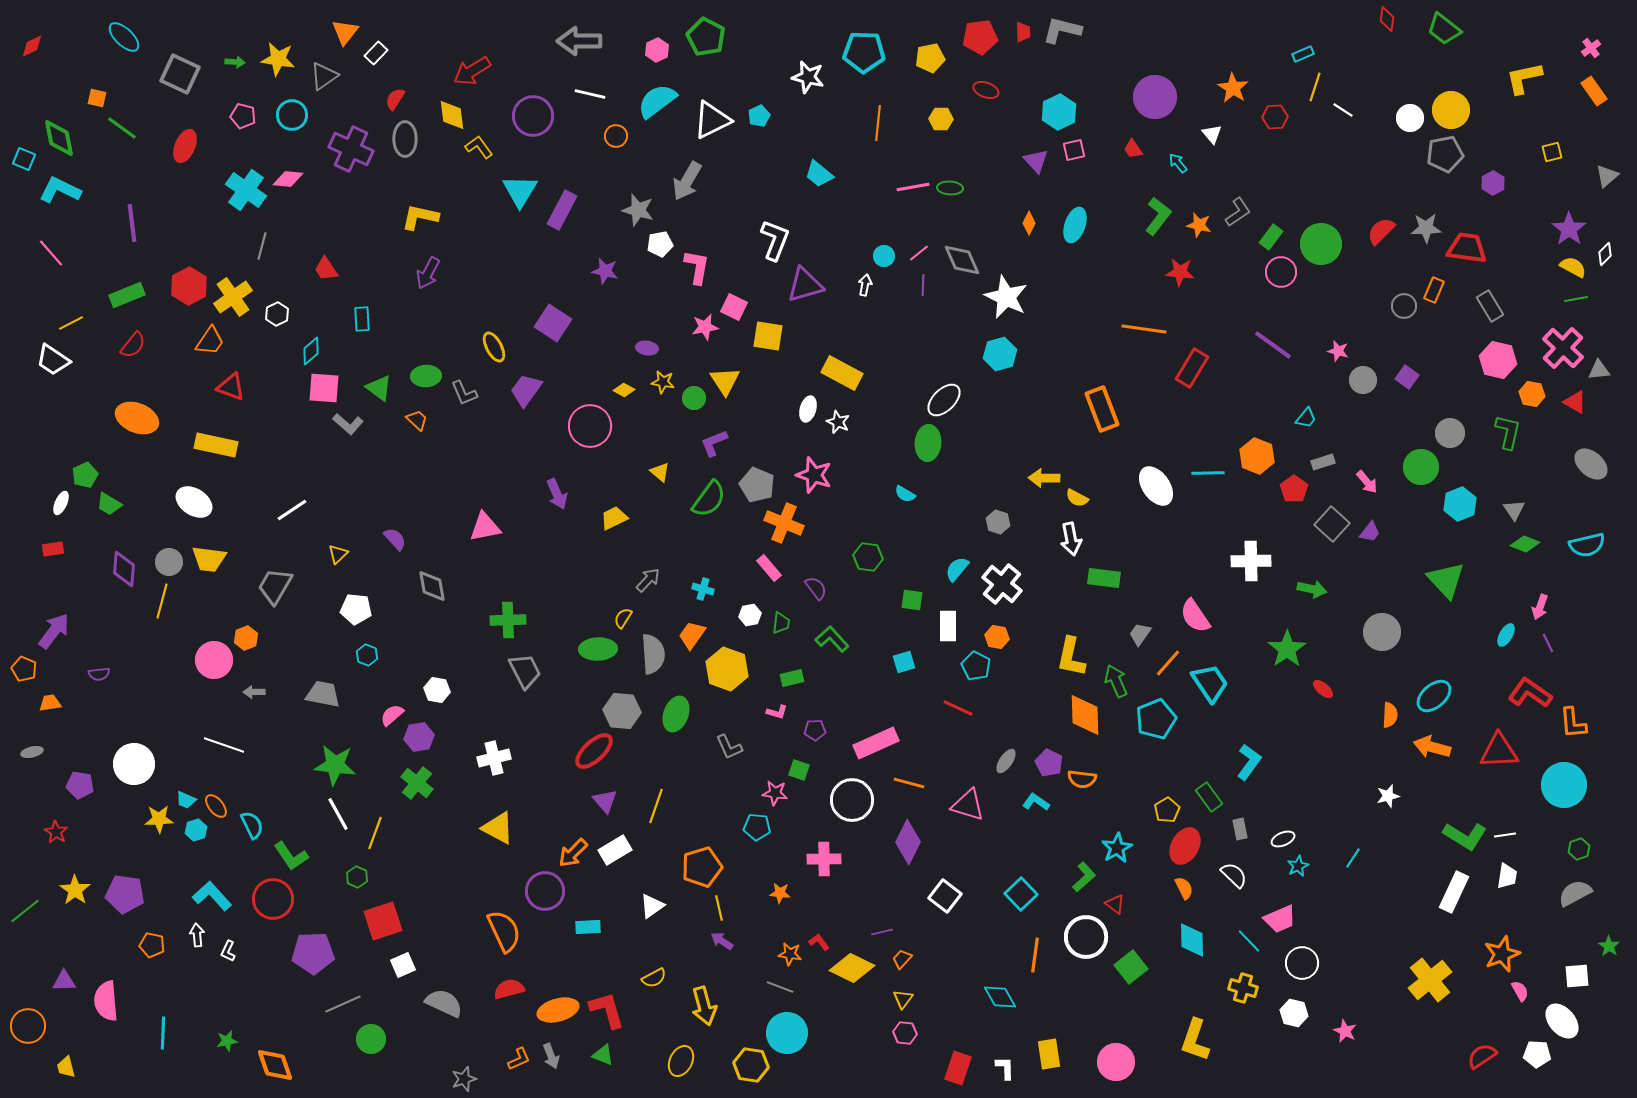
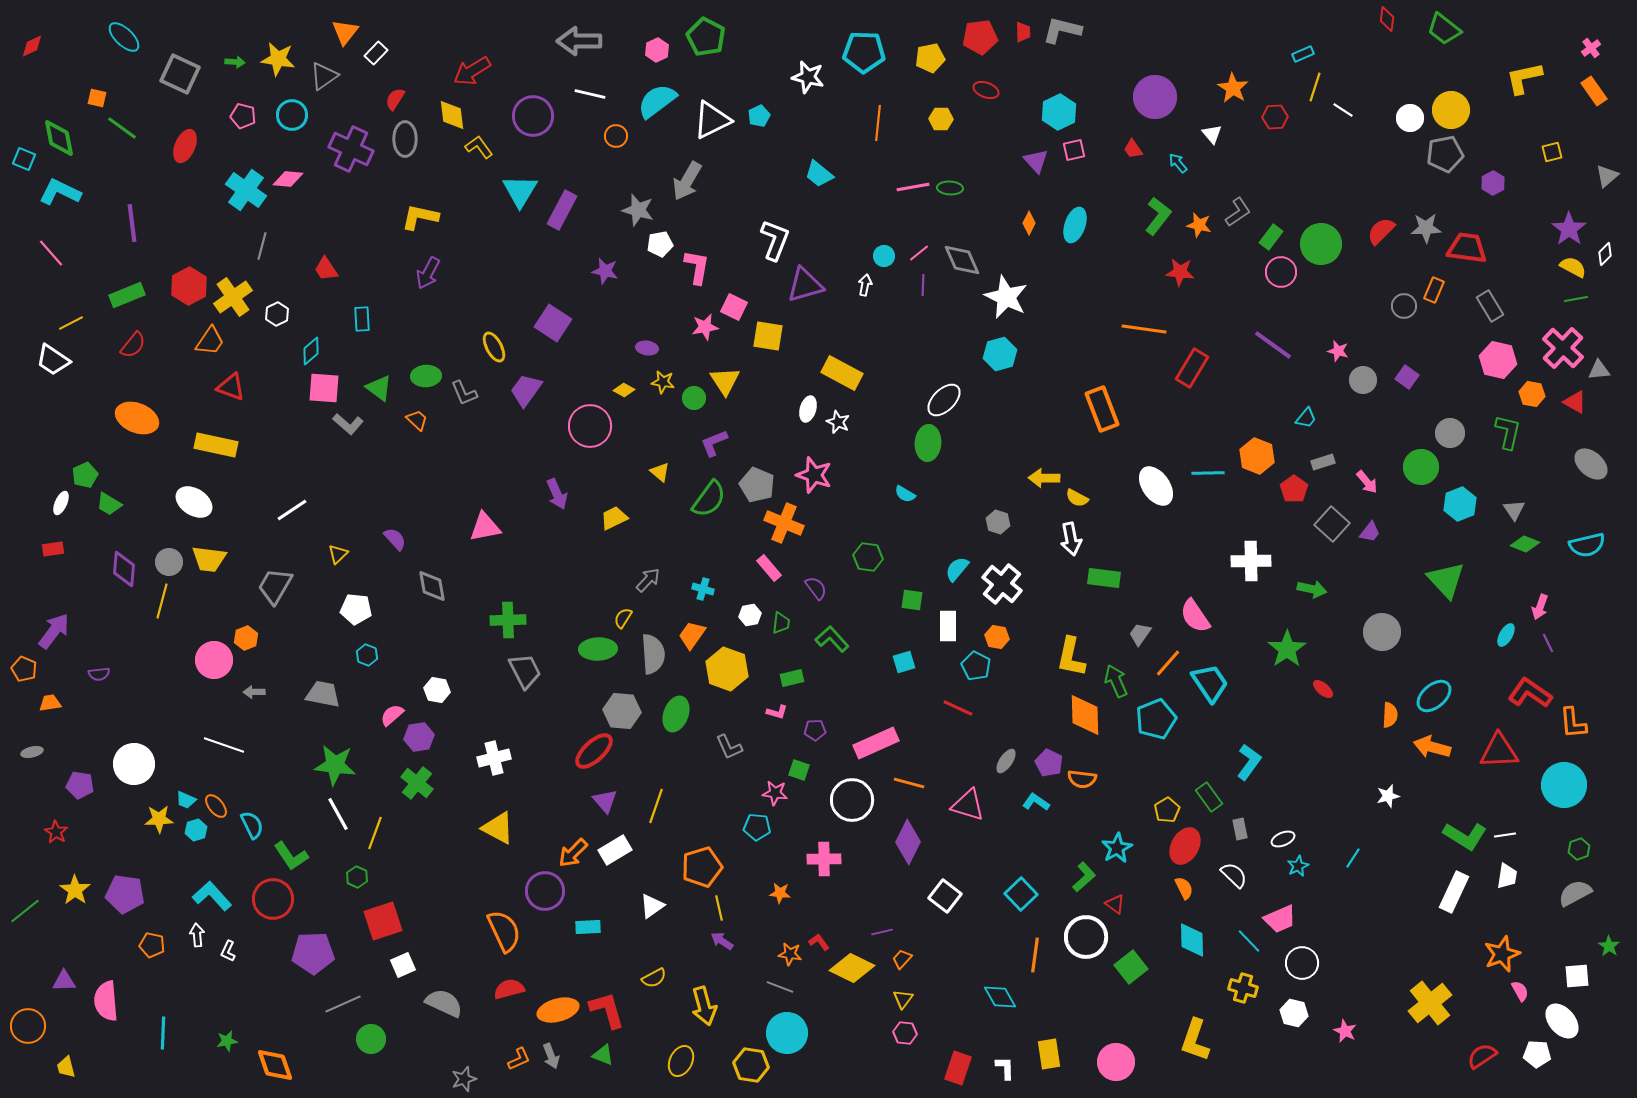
cyan L-shape at (60, 190): moved 2 px down
yellow cross at (1430, 980): moved 23 px down
